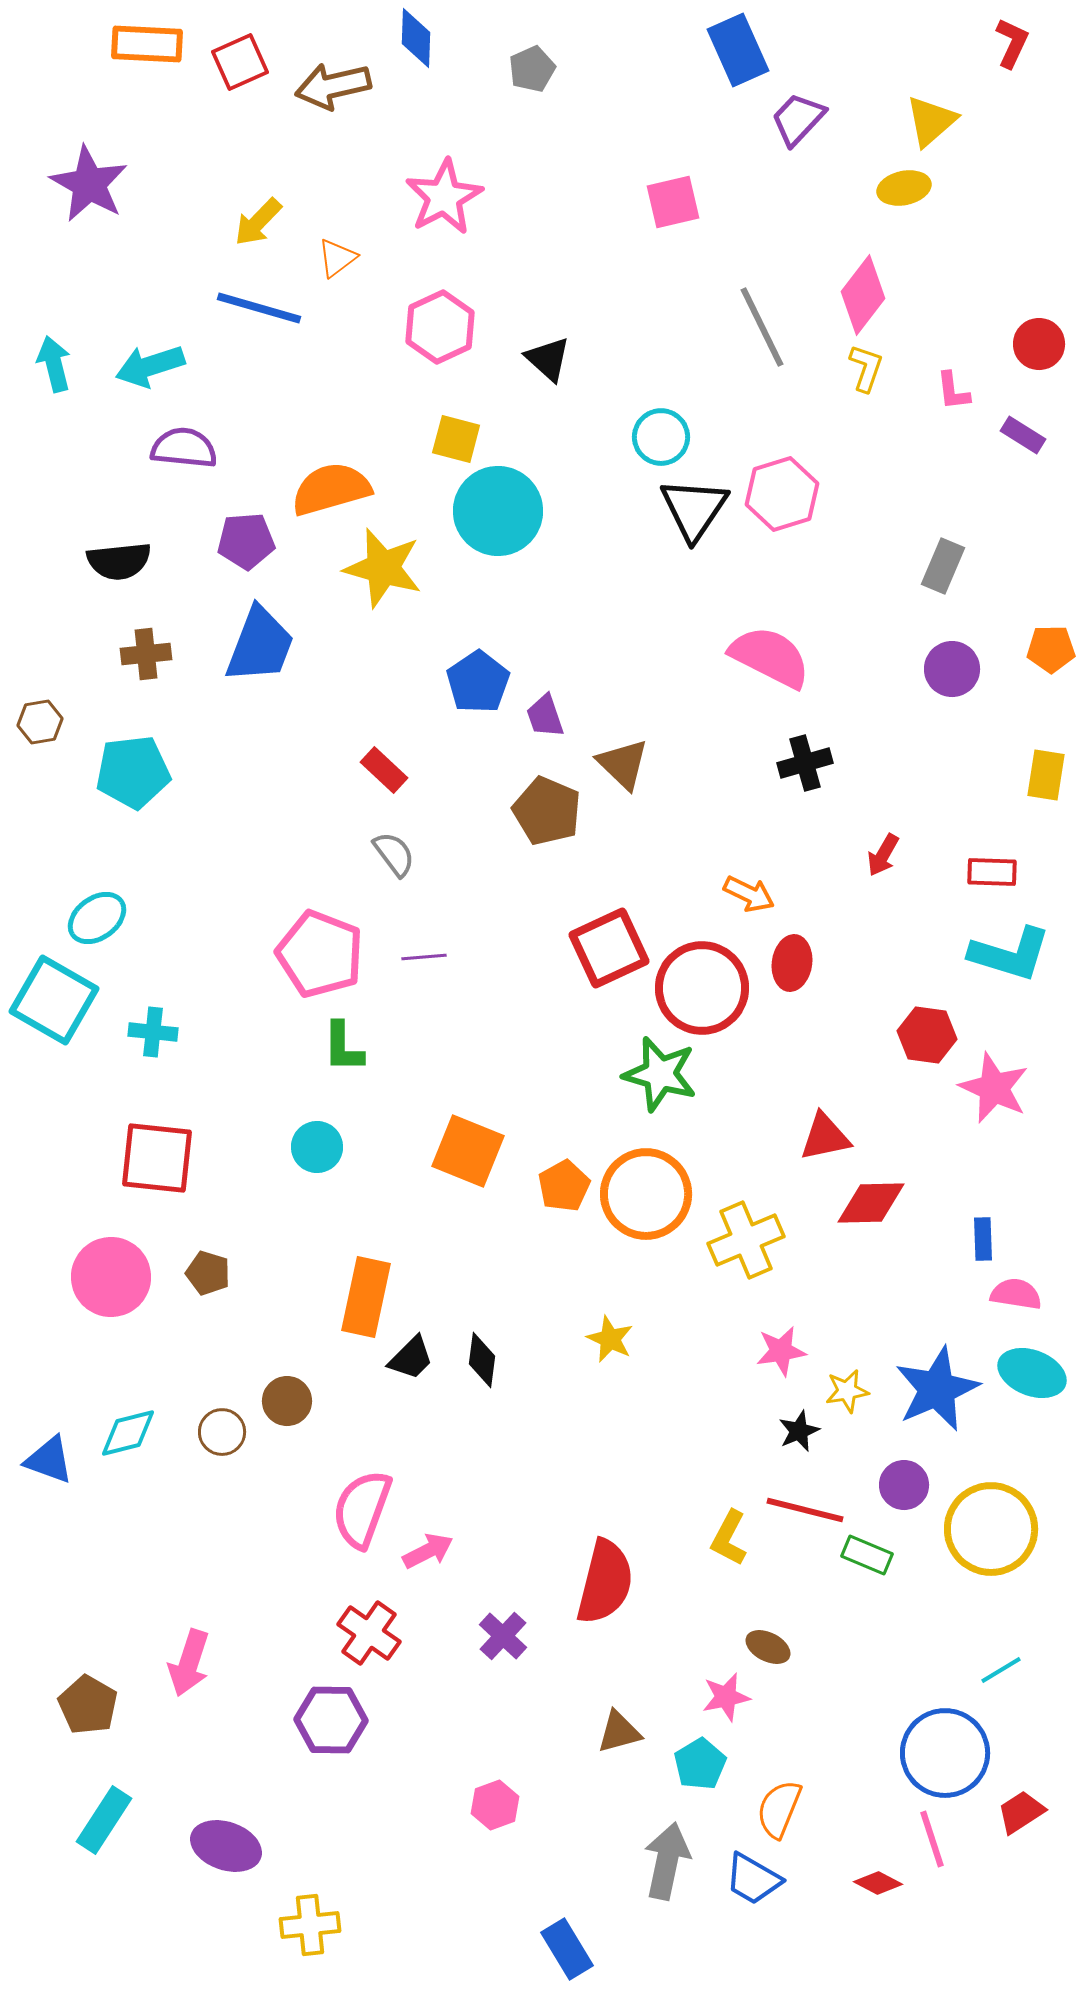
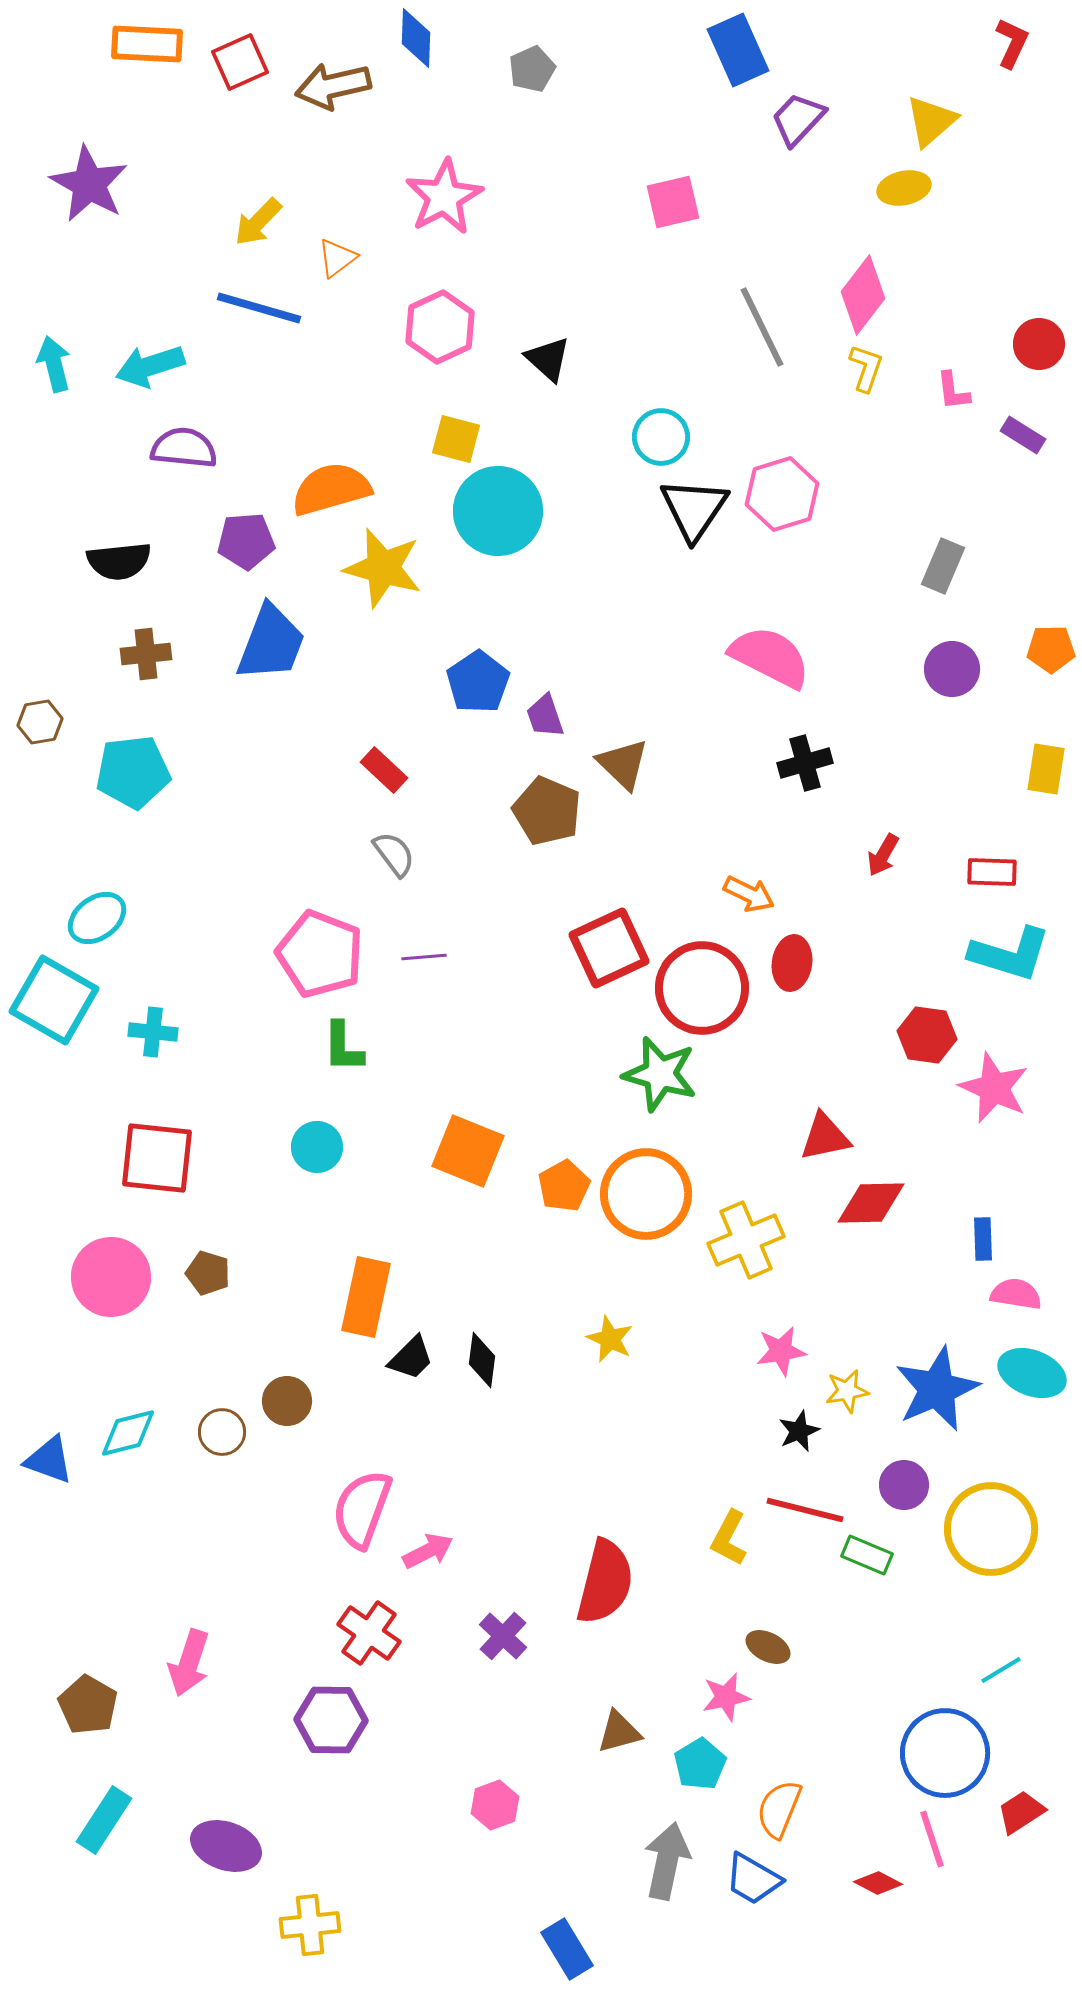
blue trapezoid at (260, 645): moved 11 px right, 2 px up
yellow rectangle at (1046, 775): moved 6 px up
